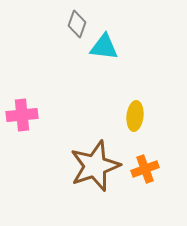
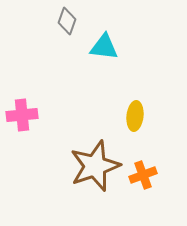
gray diamond: moved 10 px left, 3 px up
orange cross: moved 2 px left, 6 px down
